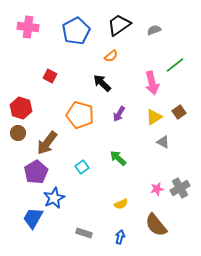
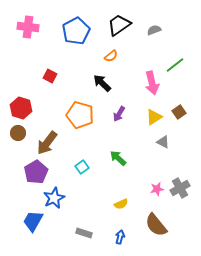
blue trapezoid: moved 3 px down
